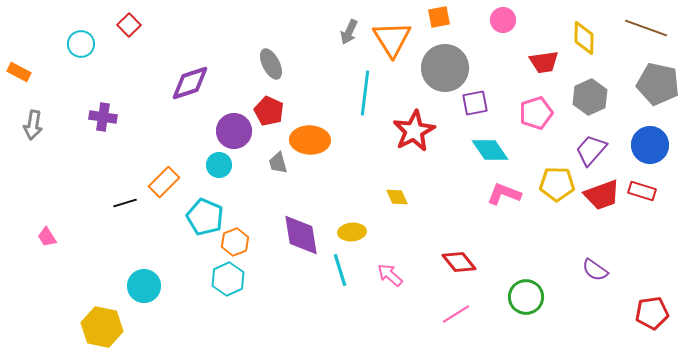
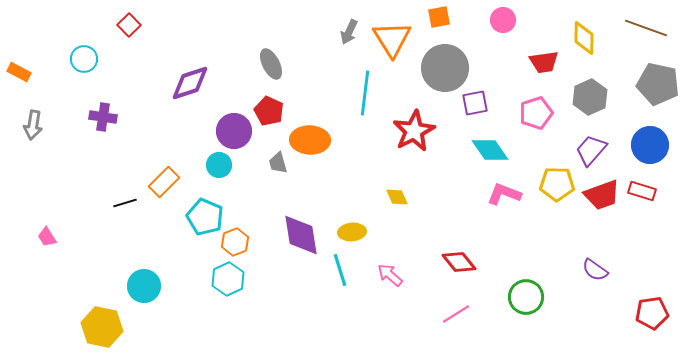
cyan circle at (81, 44): moved 3 px right, 15 px down
